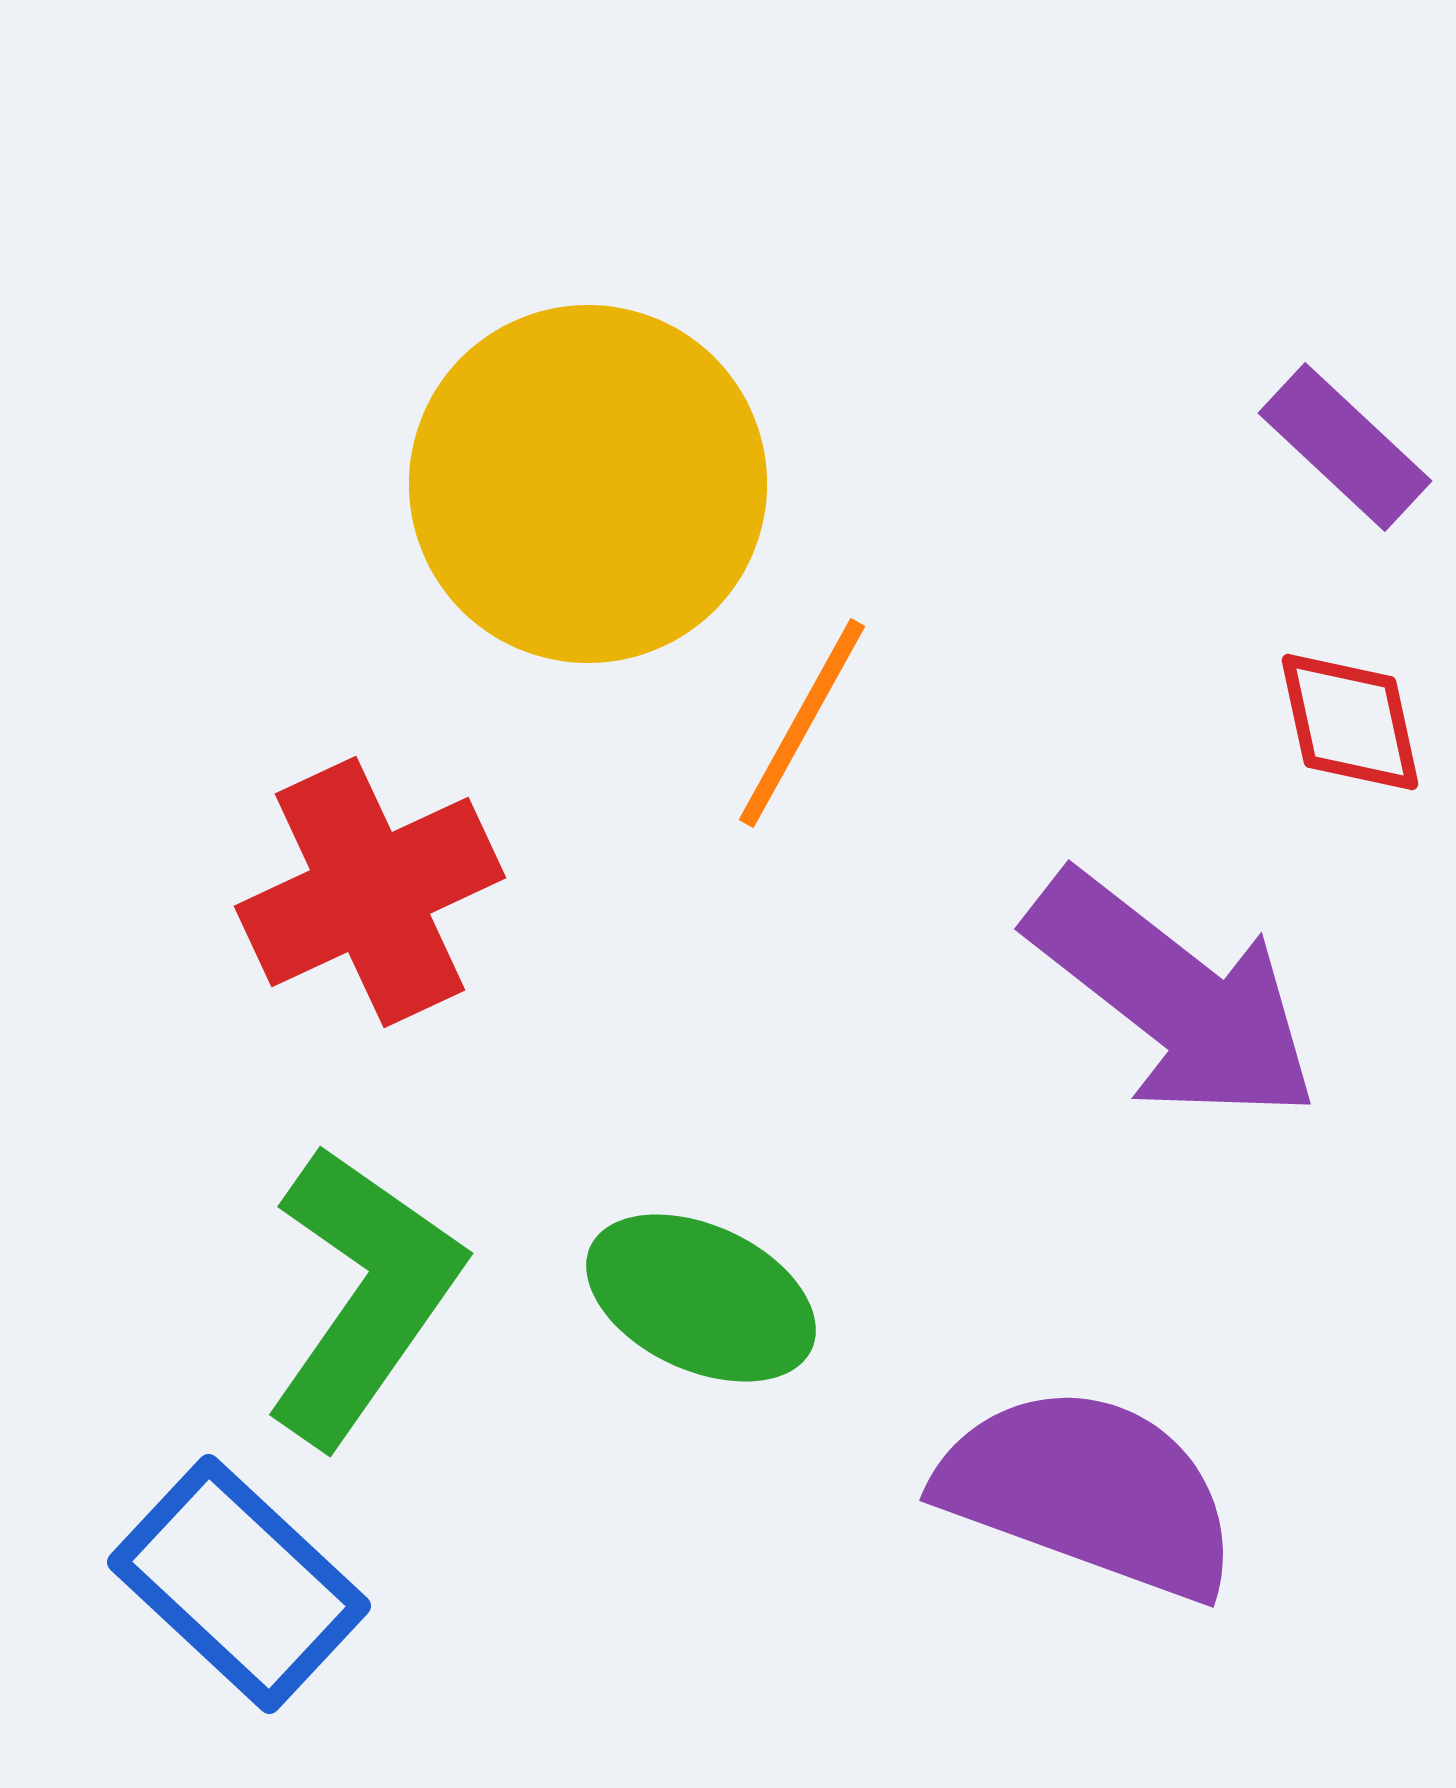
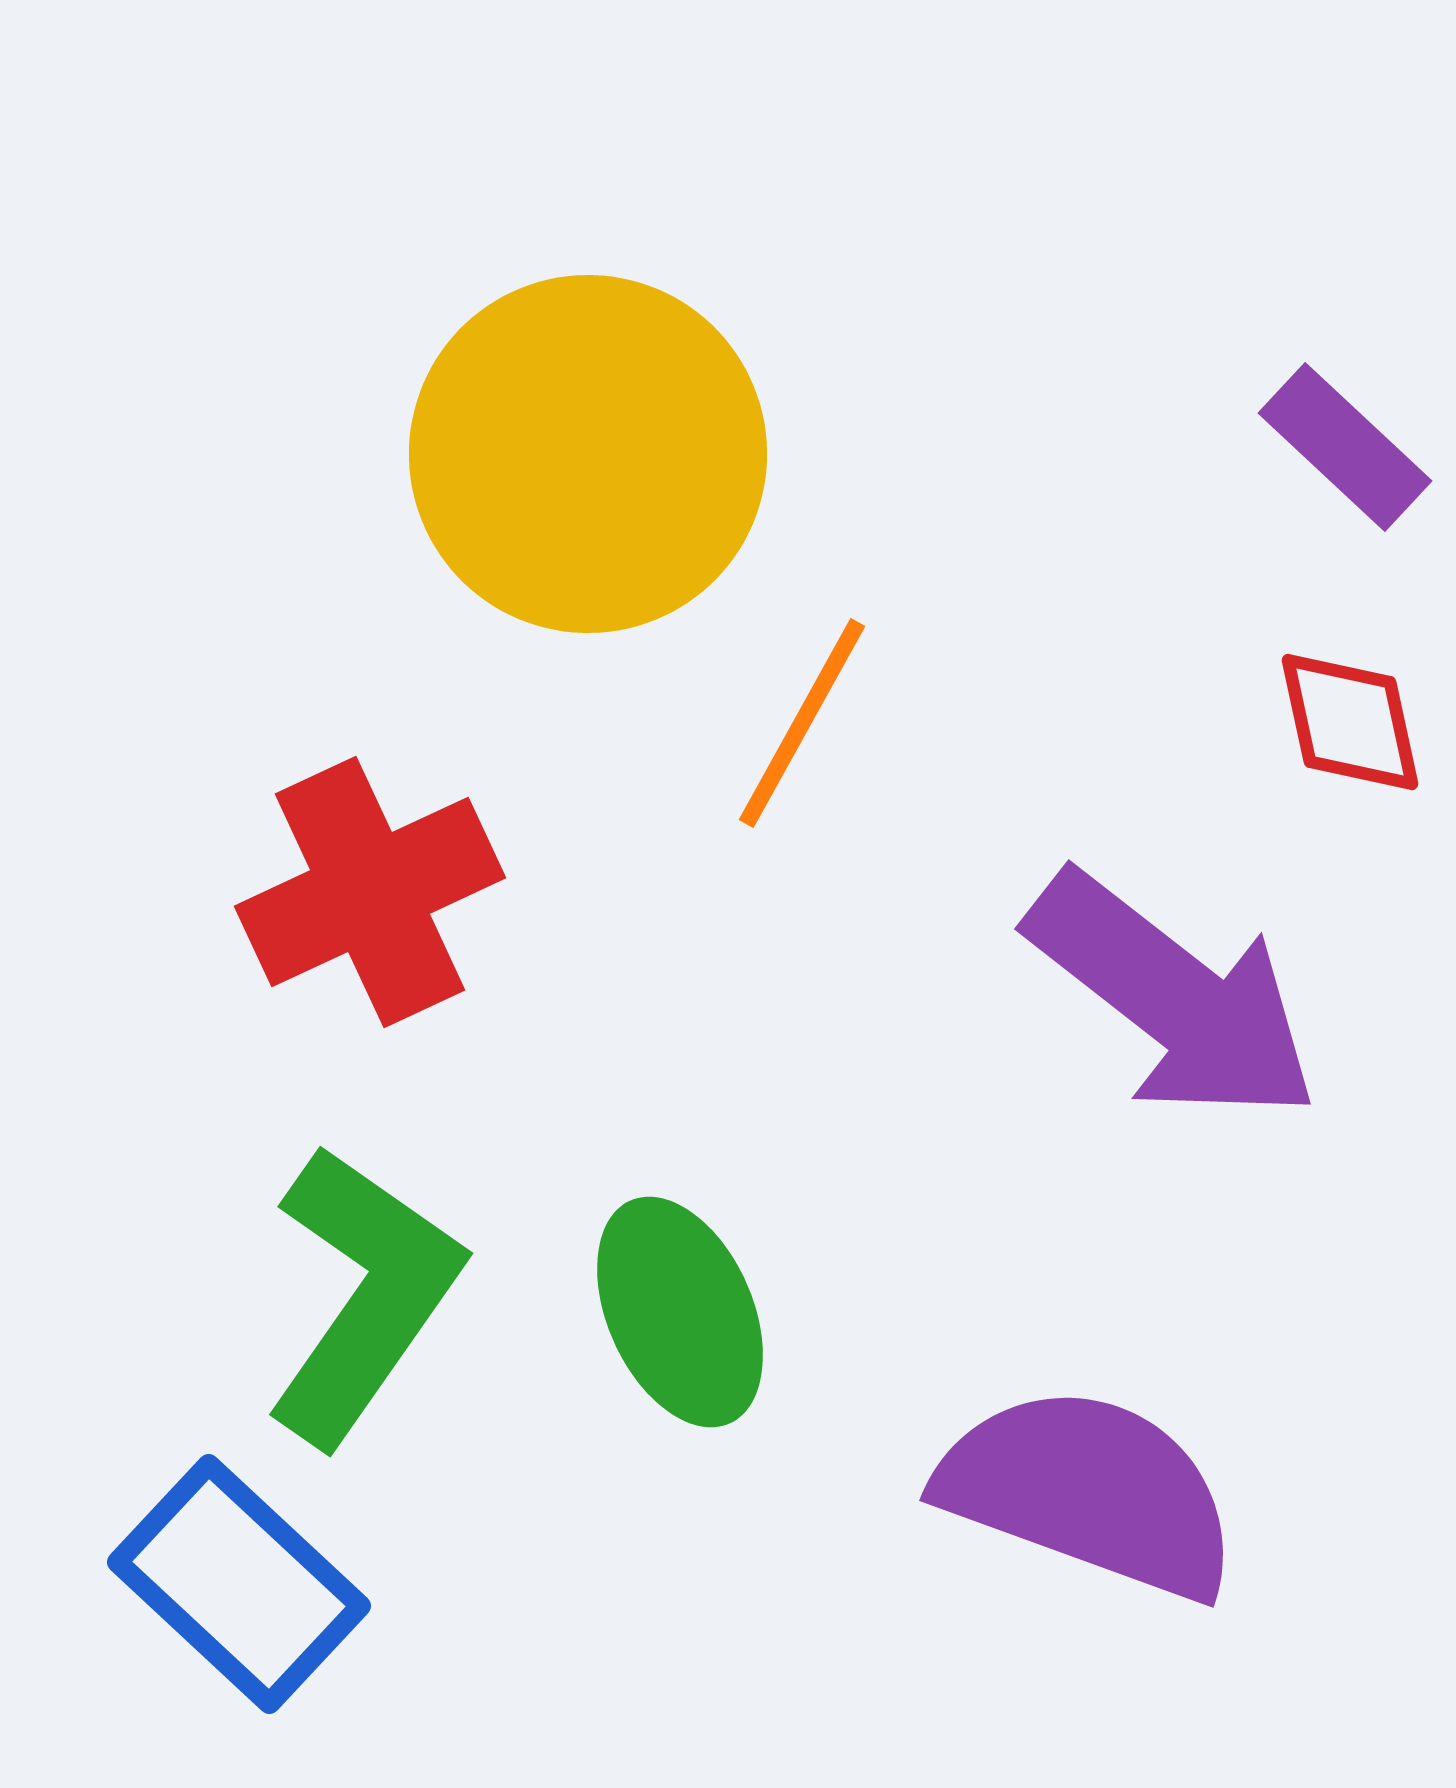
yellow circle: moved 30 px up
green ellipse: moved 21 px left, 14 px down; rotated 41 degrees clockwise
